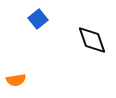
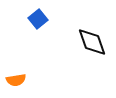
black diamond: moved 2 px down
